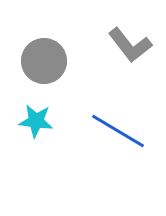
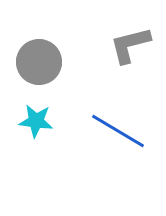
gray L-shape: rotated 114 degrees clockwise
gray circle: moved 5 px left, 1 px down
